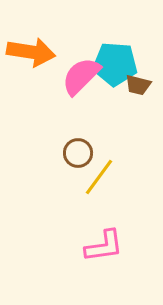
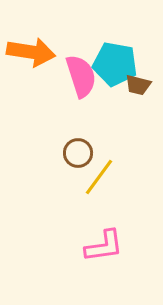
cyan pentagon: rotated 6 degrees clockwise
pink semicircle: rotated 117 degrees clockwise
